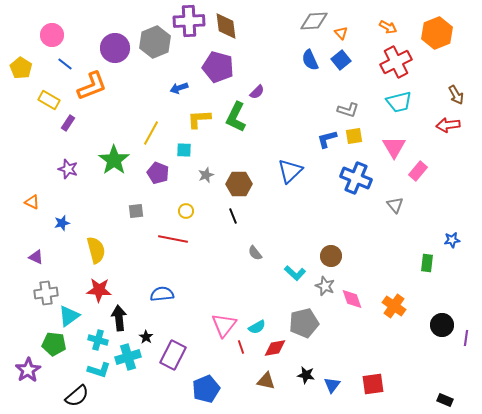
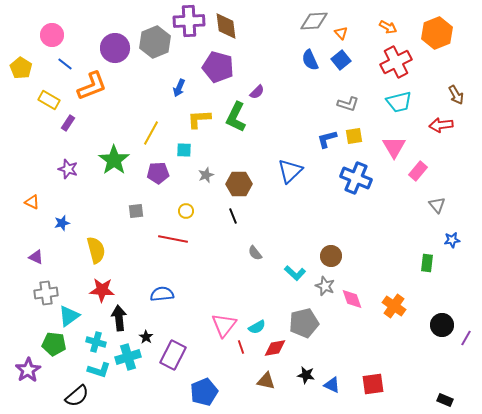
blue arrow at (179, 88): rotated 48 degrees counterclockwise
gray L-shape at (348, 110): moved 6 px up
red arrow at (448, 125): moved 7 px left
purple pentagon at (158, 173): rotated 25 degrees counterclockwise
gray triangle at (395, 205): moved 42 px right
red star at (99, 290): moved 3 px right
purple line at (466, 338): rotated 21 degrees clockwise
cyan cross at (98, 340): moved 2 px left, 2 px down
blue triangle at (332, 385): rotated 42 degrees counterclockwise
blue pentagon at (206, 389): moved 2 px left, 3 px down
